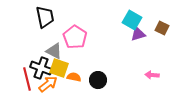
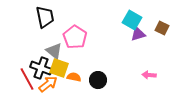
gray triangle: rotated 12 degrees clockwise
pink arrow: moved 3 px left
red line: rotated 15 degrees counterclockwise
